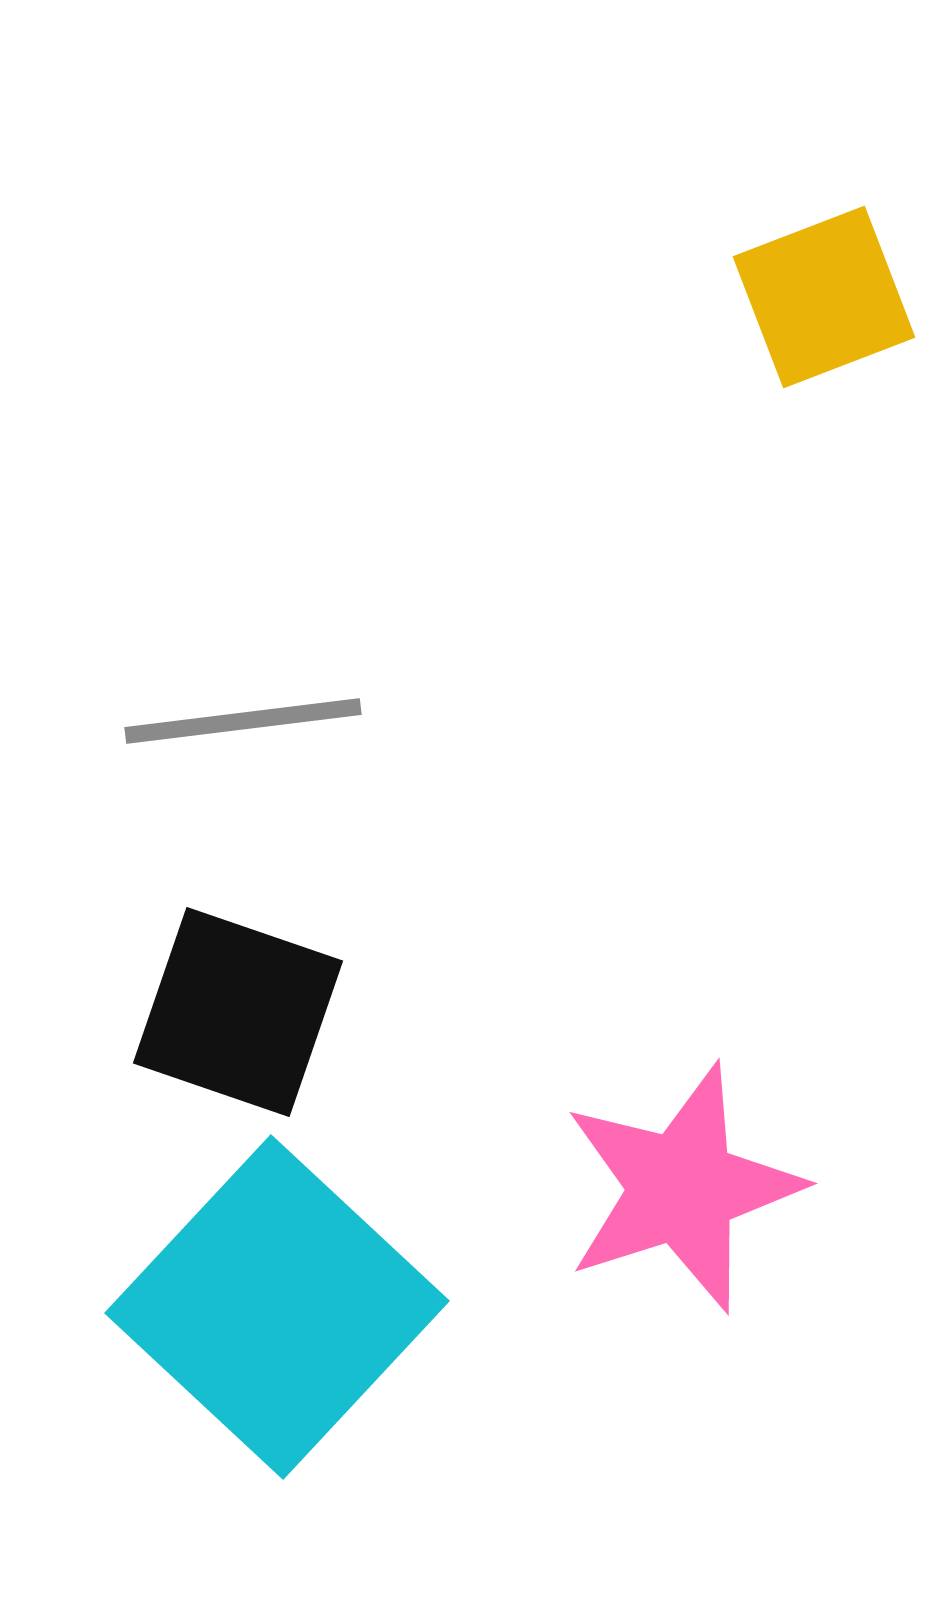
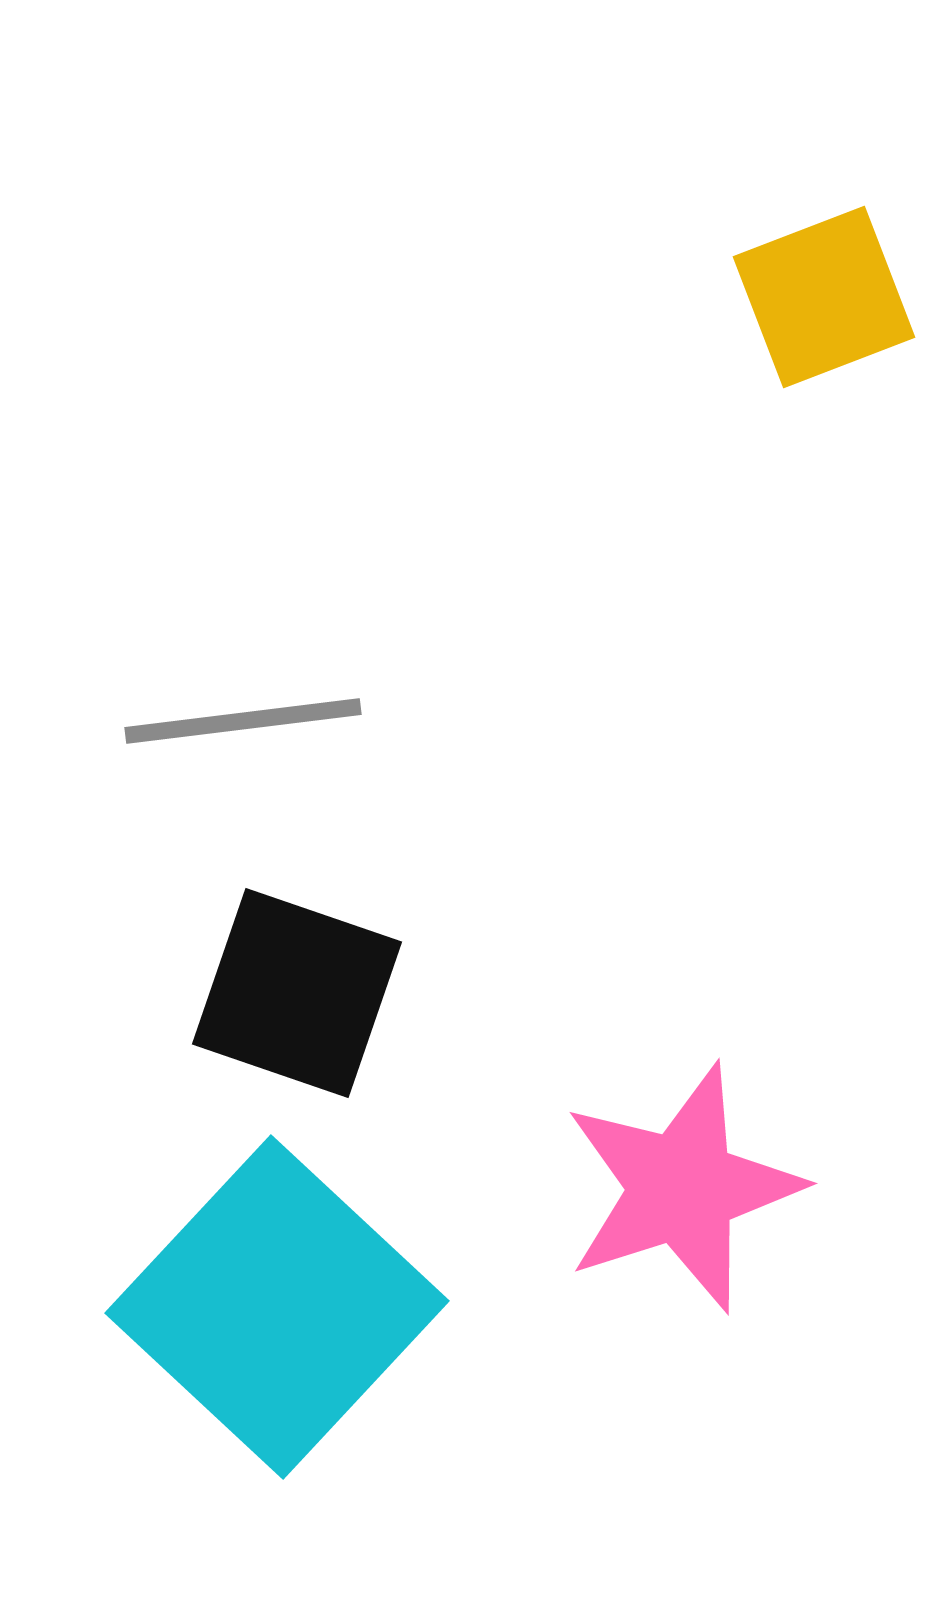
black square: moved 59 px right, 19 px up
